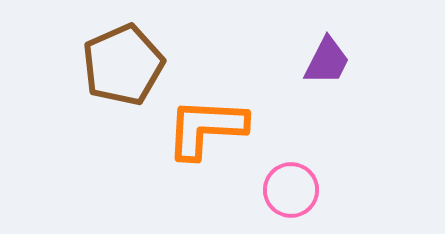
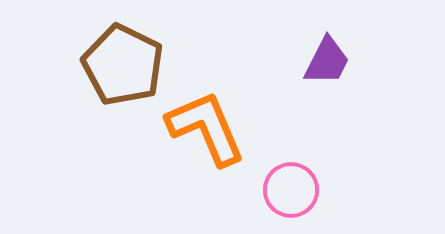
brown pentagon: rotated 22 degrees counterclockwise
orange L-shape: rotated 64 degrees clockwise
